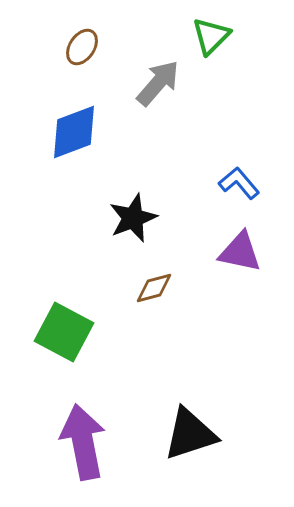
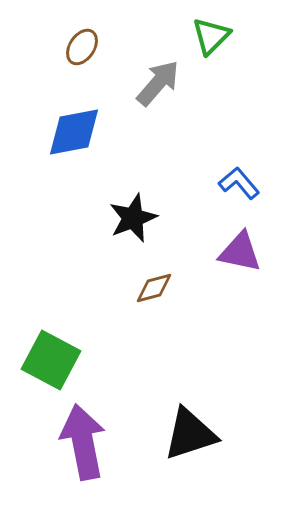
blue diamond: rotated 10 degrees clockwise
green square: moved 13 px left, 28 px down
